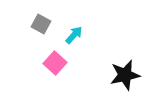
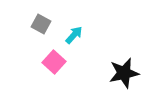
pink square: moved 1 px left, 1 px up
black star: moved 1 px left, 2 px up
